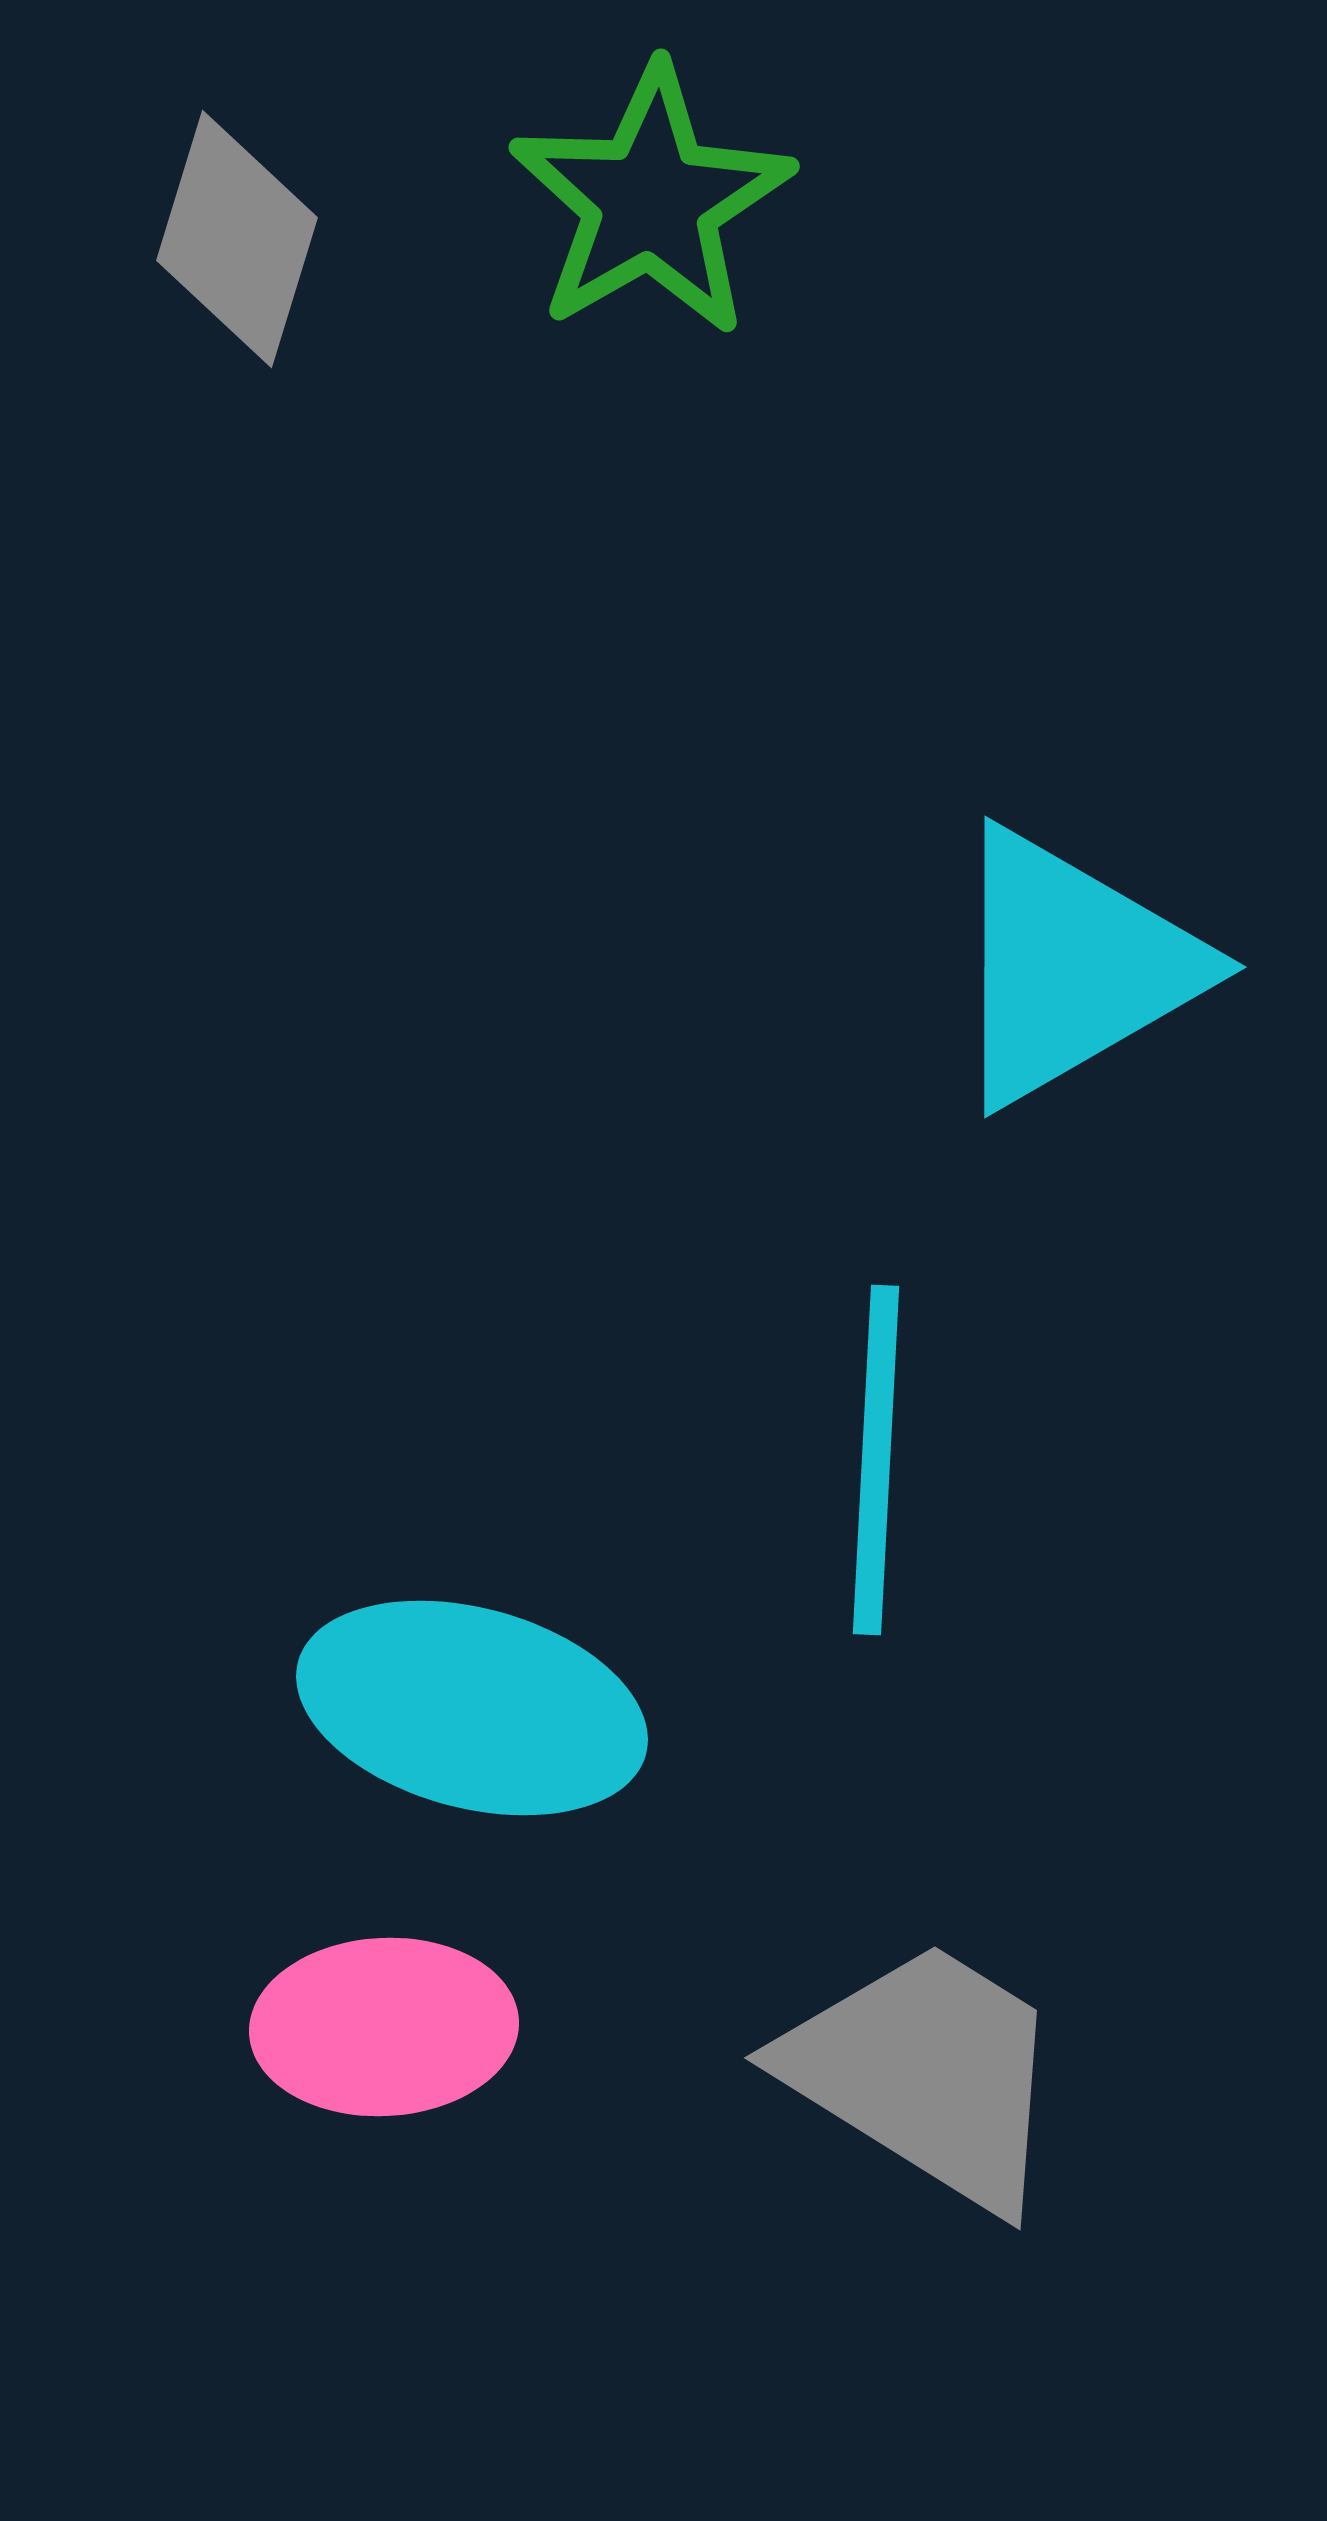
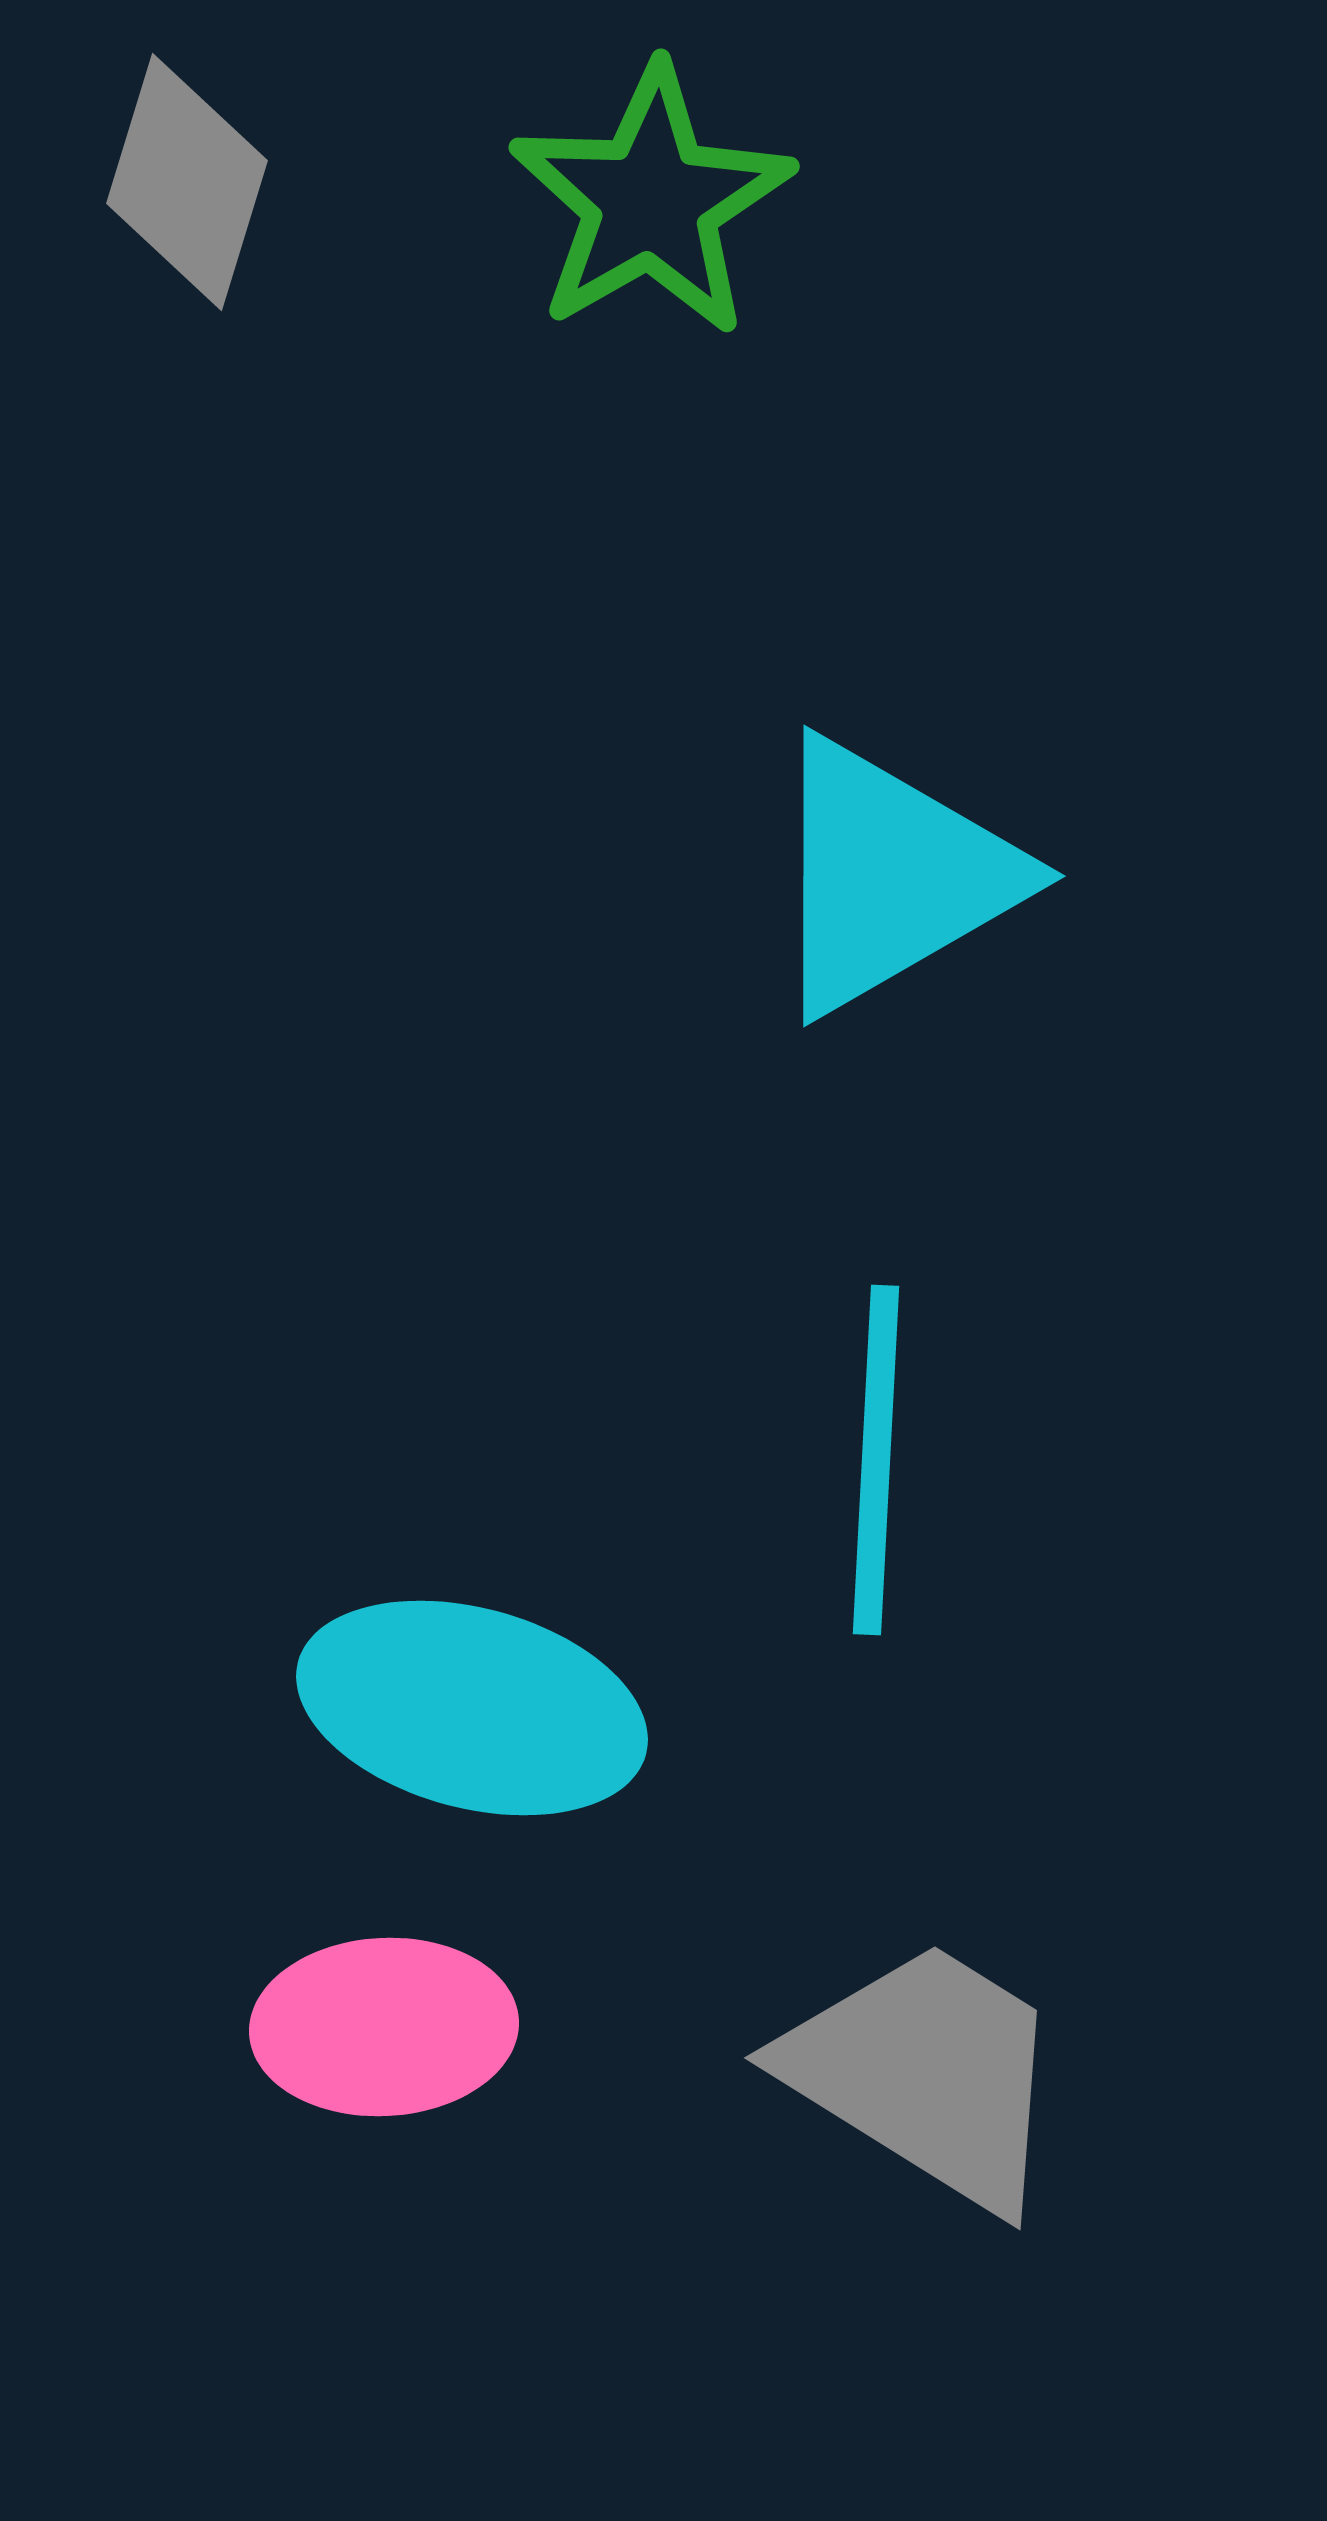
gray diamond: moved 50 px left, 57 px up
cyan triangle: moved 181 px left, 91 px up
